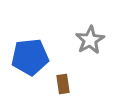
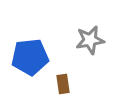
gray star: rotated 20 degrees clockwise
